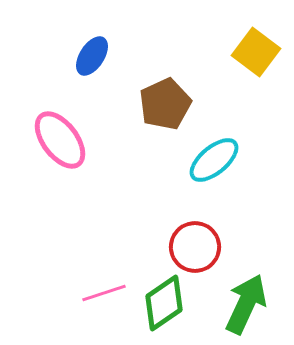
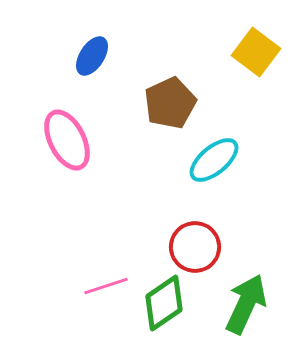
brown pentagon: moved 5 px right, 1 px up
pink ellipse: moved 7 px right; rotated 10 degrees clockwise
pink line: moved 2 px right, 7 px up
